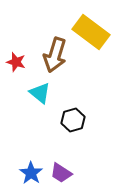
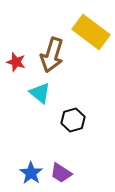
brown arrow: moved 3 px left
